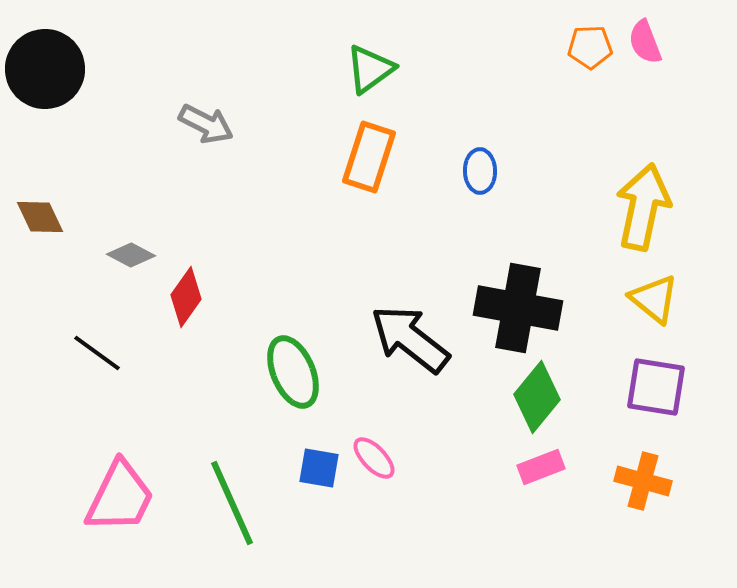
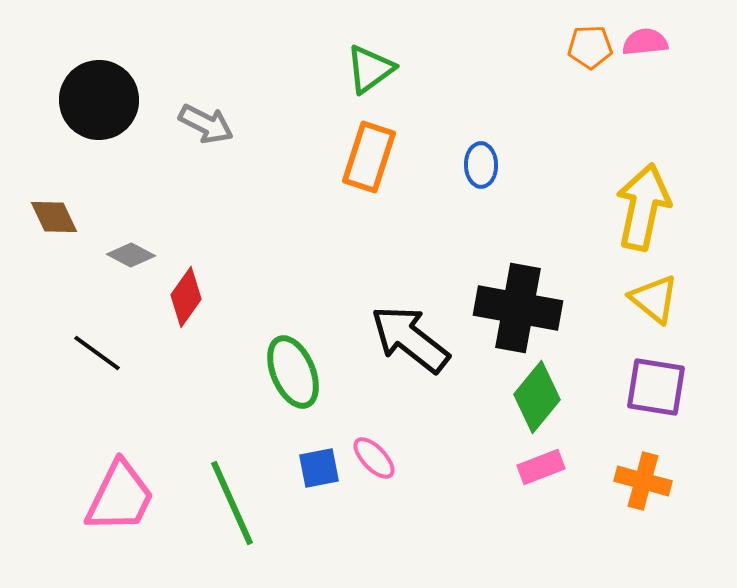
pink semicircle: rotated 105 degrees clockwise
black circle: moved 54 px right, 31 px down
blue ellipse: moved 1 px right, 6 px up
brown diamond: moved 14 px right
blue square: rotated 21 degrees counterclockwise
